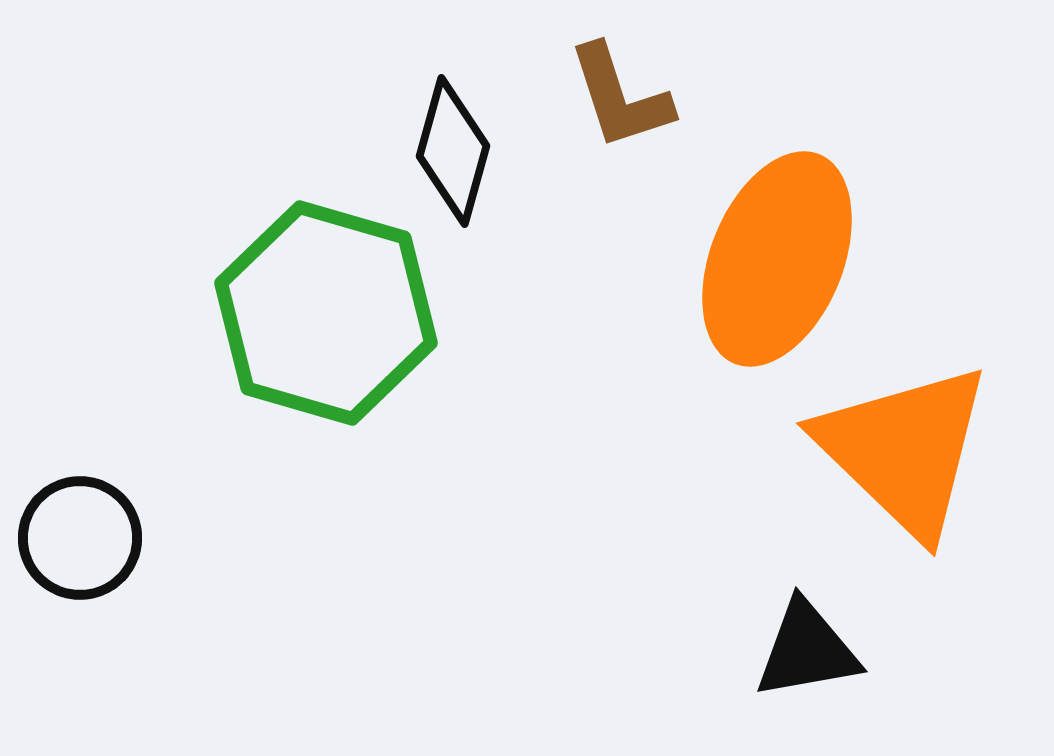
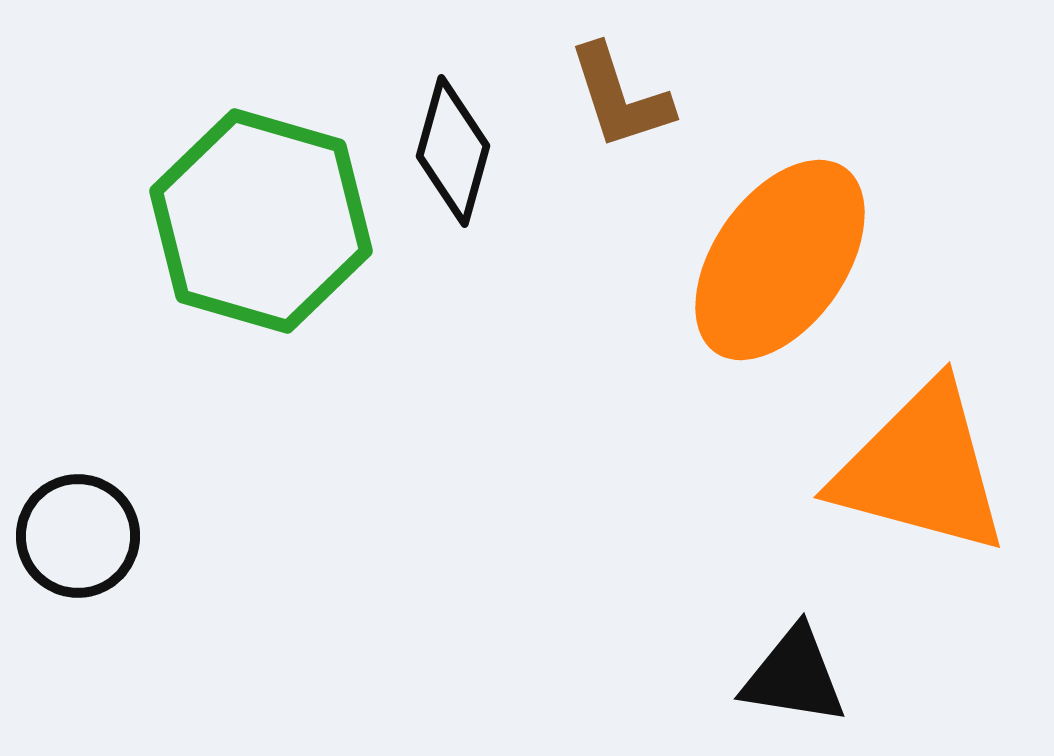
orange ellipse: moved 3 px right, 1 px down; rotated 13 degrees clockwise
green hexagon: moved 65 px left, 92 px up
orange triangle: moved 17 px right, 19 px down; rotated 29 degrees counterclockwise
black circle: moved 2 px left, 2 px up
black triangle: moved 13 px left, 26 px down; rotated 19 degrees clockwise
